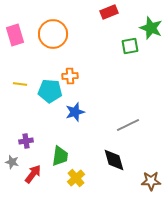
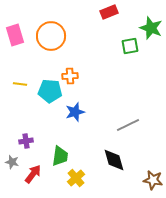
orange circle: moved 2 px left, 2 px down
brown star: moved 2 px right, 1 px up; rotated 12 degrees clockwise
